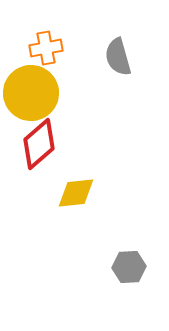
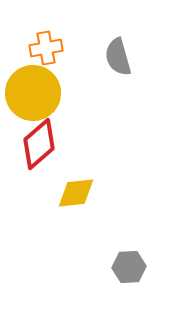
yellow circle: moved 2 px right
